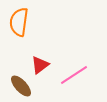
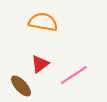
orange semicircle: moved 24 px right; rotated 92 degrees clockwise
red triangle: moved 1 px up
